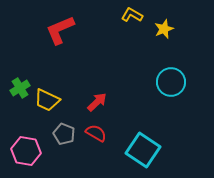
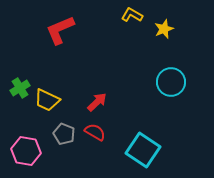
red semicircle: moved 1 px left, 1 px up
